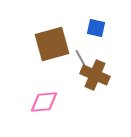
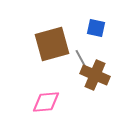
pink diamond: moved 2 px right
